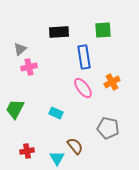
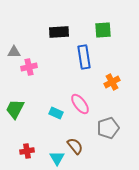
gray triangle: moved 6 px left, 3 px down; rotated 40 degrees clockwise
pink ellipse: moved 3 px left, 16 px down
gray pentagon: rotated 30 degrees counterclockwise
